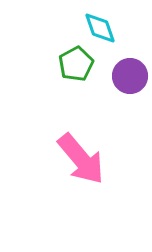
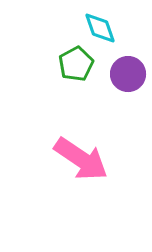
purple circle: moved 2 px left, 2 px up
pink arrow: rotated 16 degrees counterclockwise
